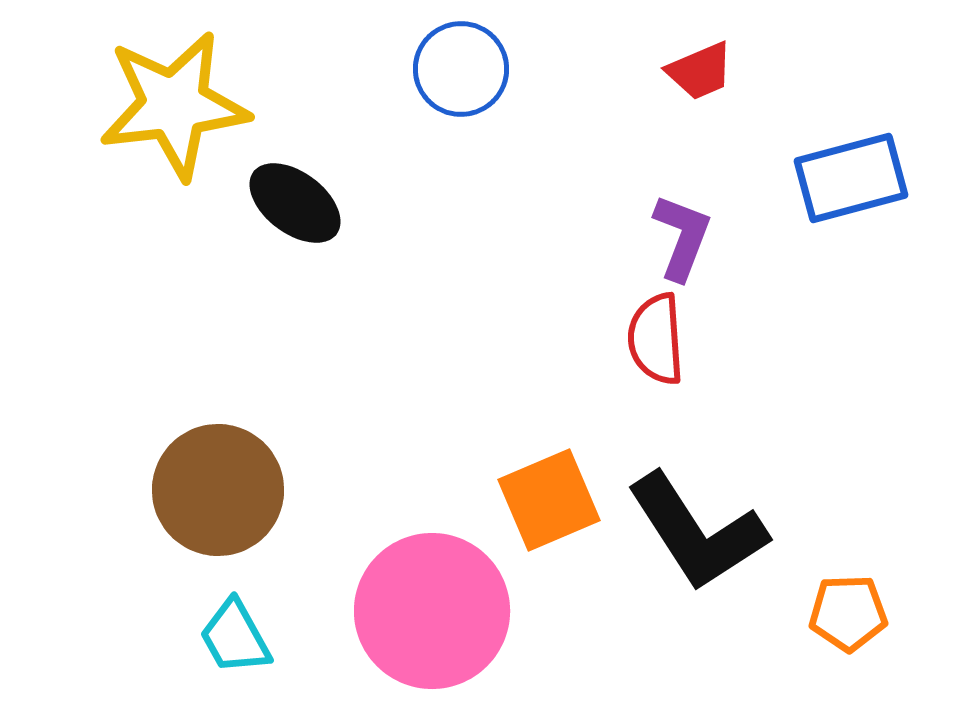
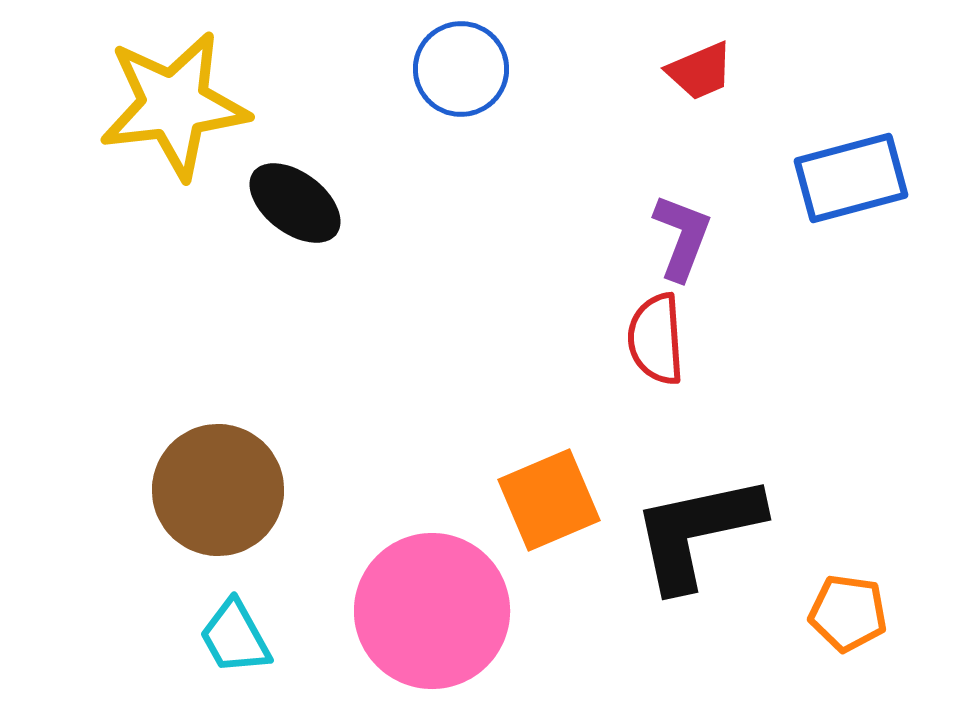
black L-shape: rotated 111 degrees clockwise
orange pentagon: rotated 10 degrees clockwise
